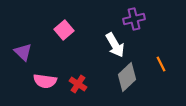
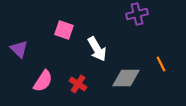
purple cross: moved 3 px right, 5 px up
pink square: rotated 30 degrees counterclockwise
white arrow: moved 18 px left, 4 px down
purple triangle: moved 4 px left, 3 px up
gray diamond: moved 1 px left, 1 px down; rotated 44 degrees clockwise
pink semicircle: moved 2 px left; rotated 65 degrees counterclockwise
